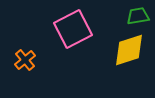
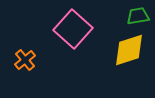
pink square: rotated 21 degrees counterclockwise
